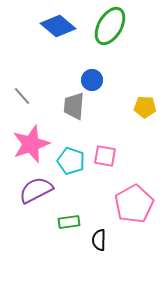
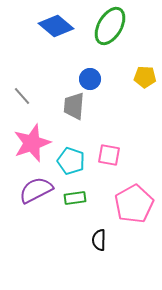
blue diamond: moved 2 px left
blue circle: moved 2 px left, 1 px up
yellow pentagon: moved 30 px up
pink star: moved 1 px right, 1 px up
pink square: moved 4 px right, 1 px up
green rectangle: moved 6 px right, 24 px up
